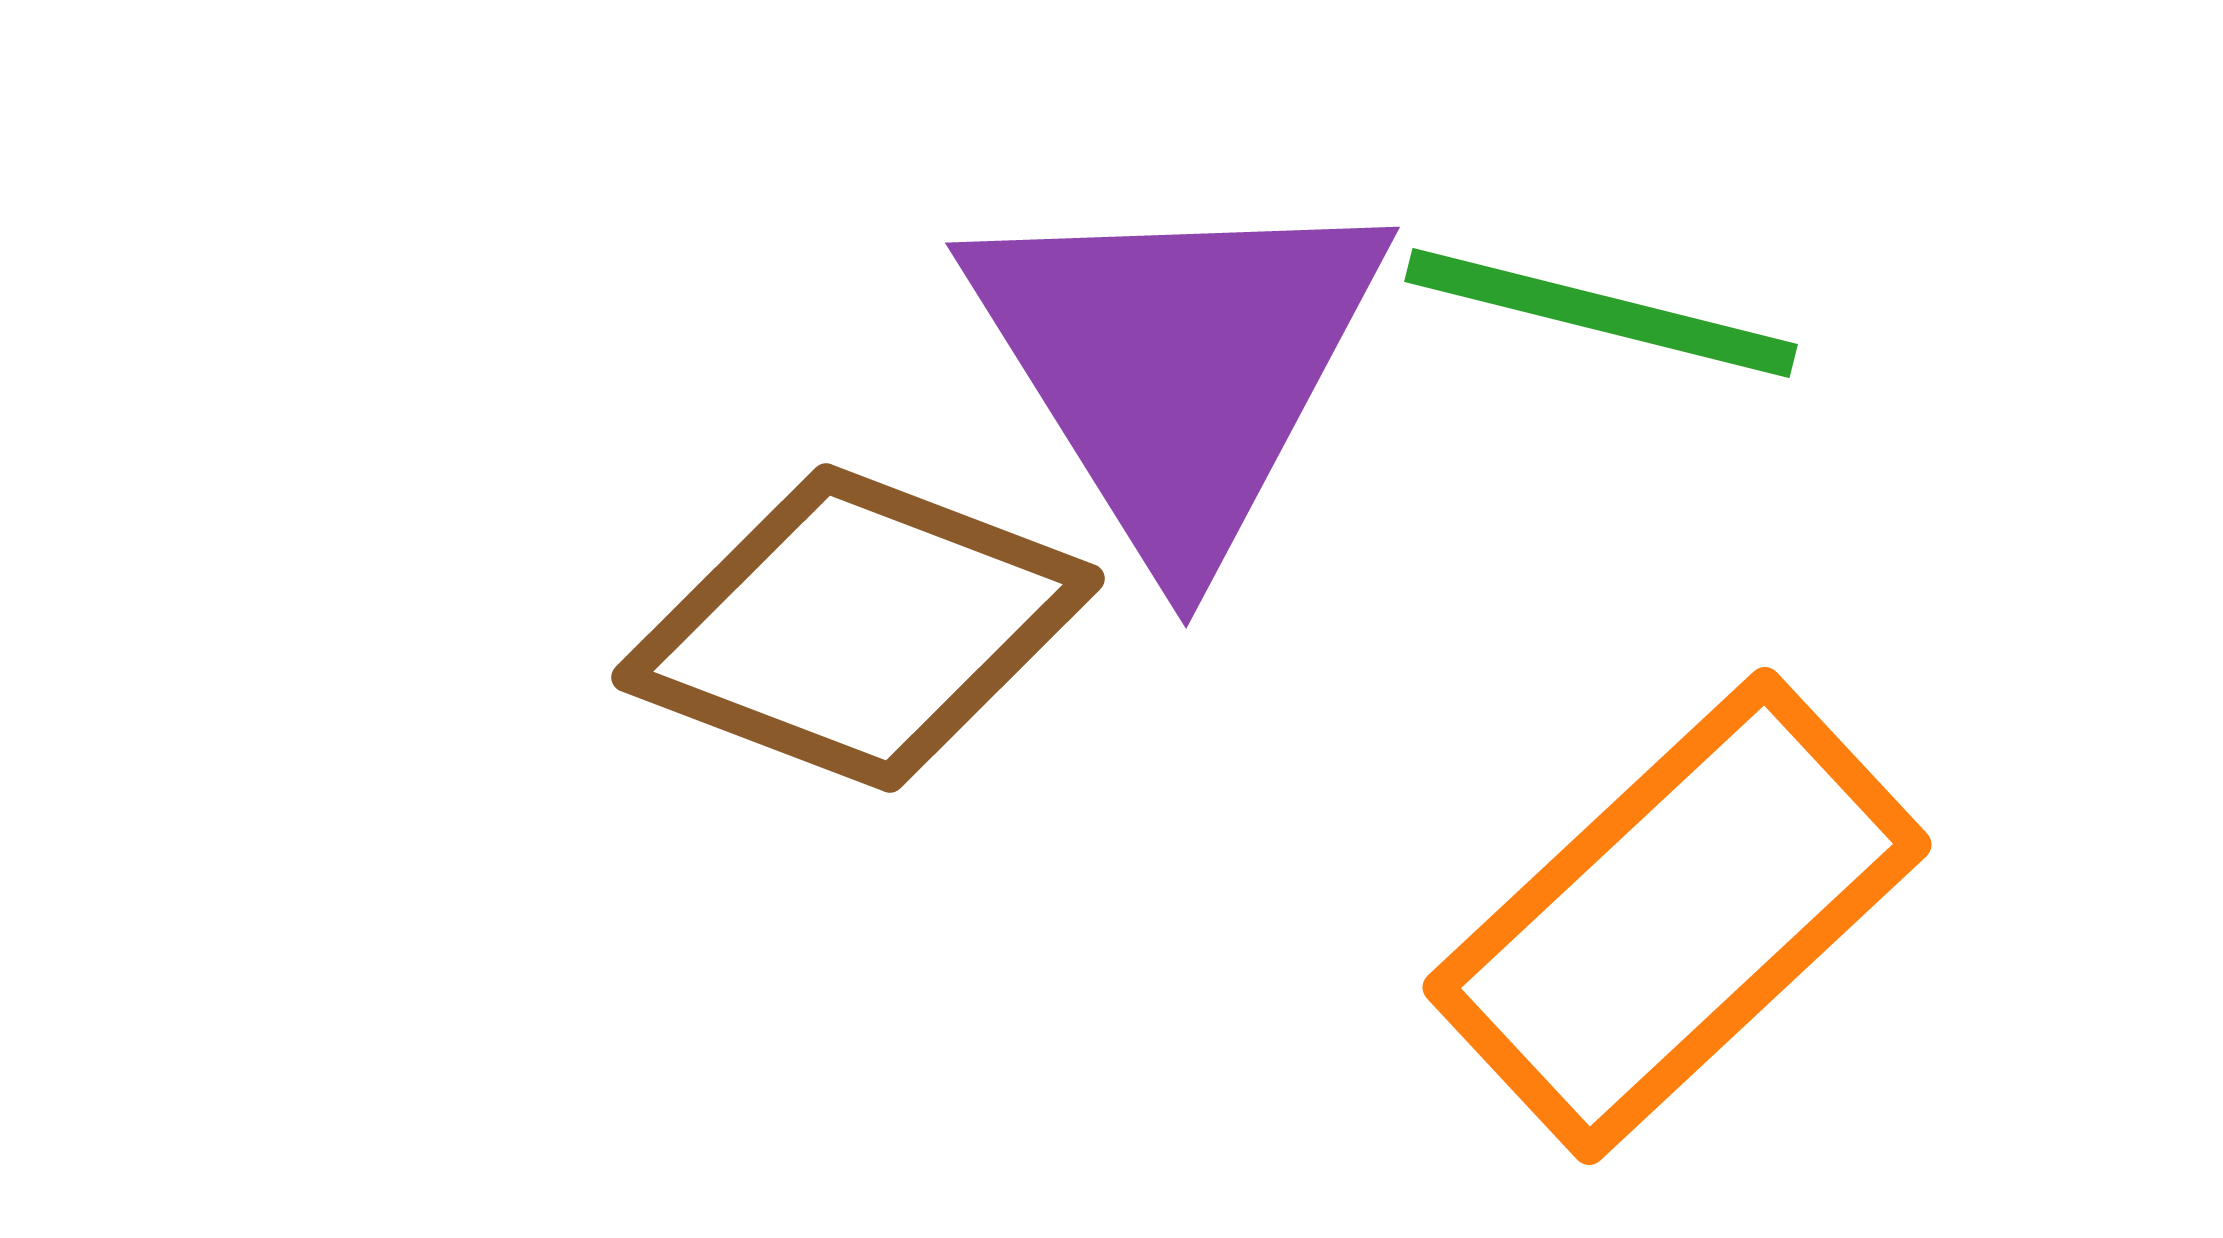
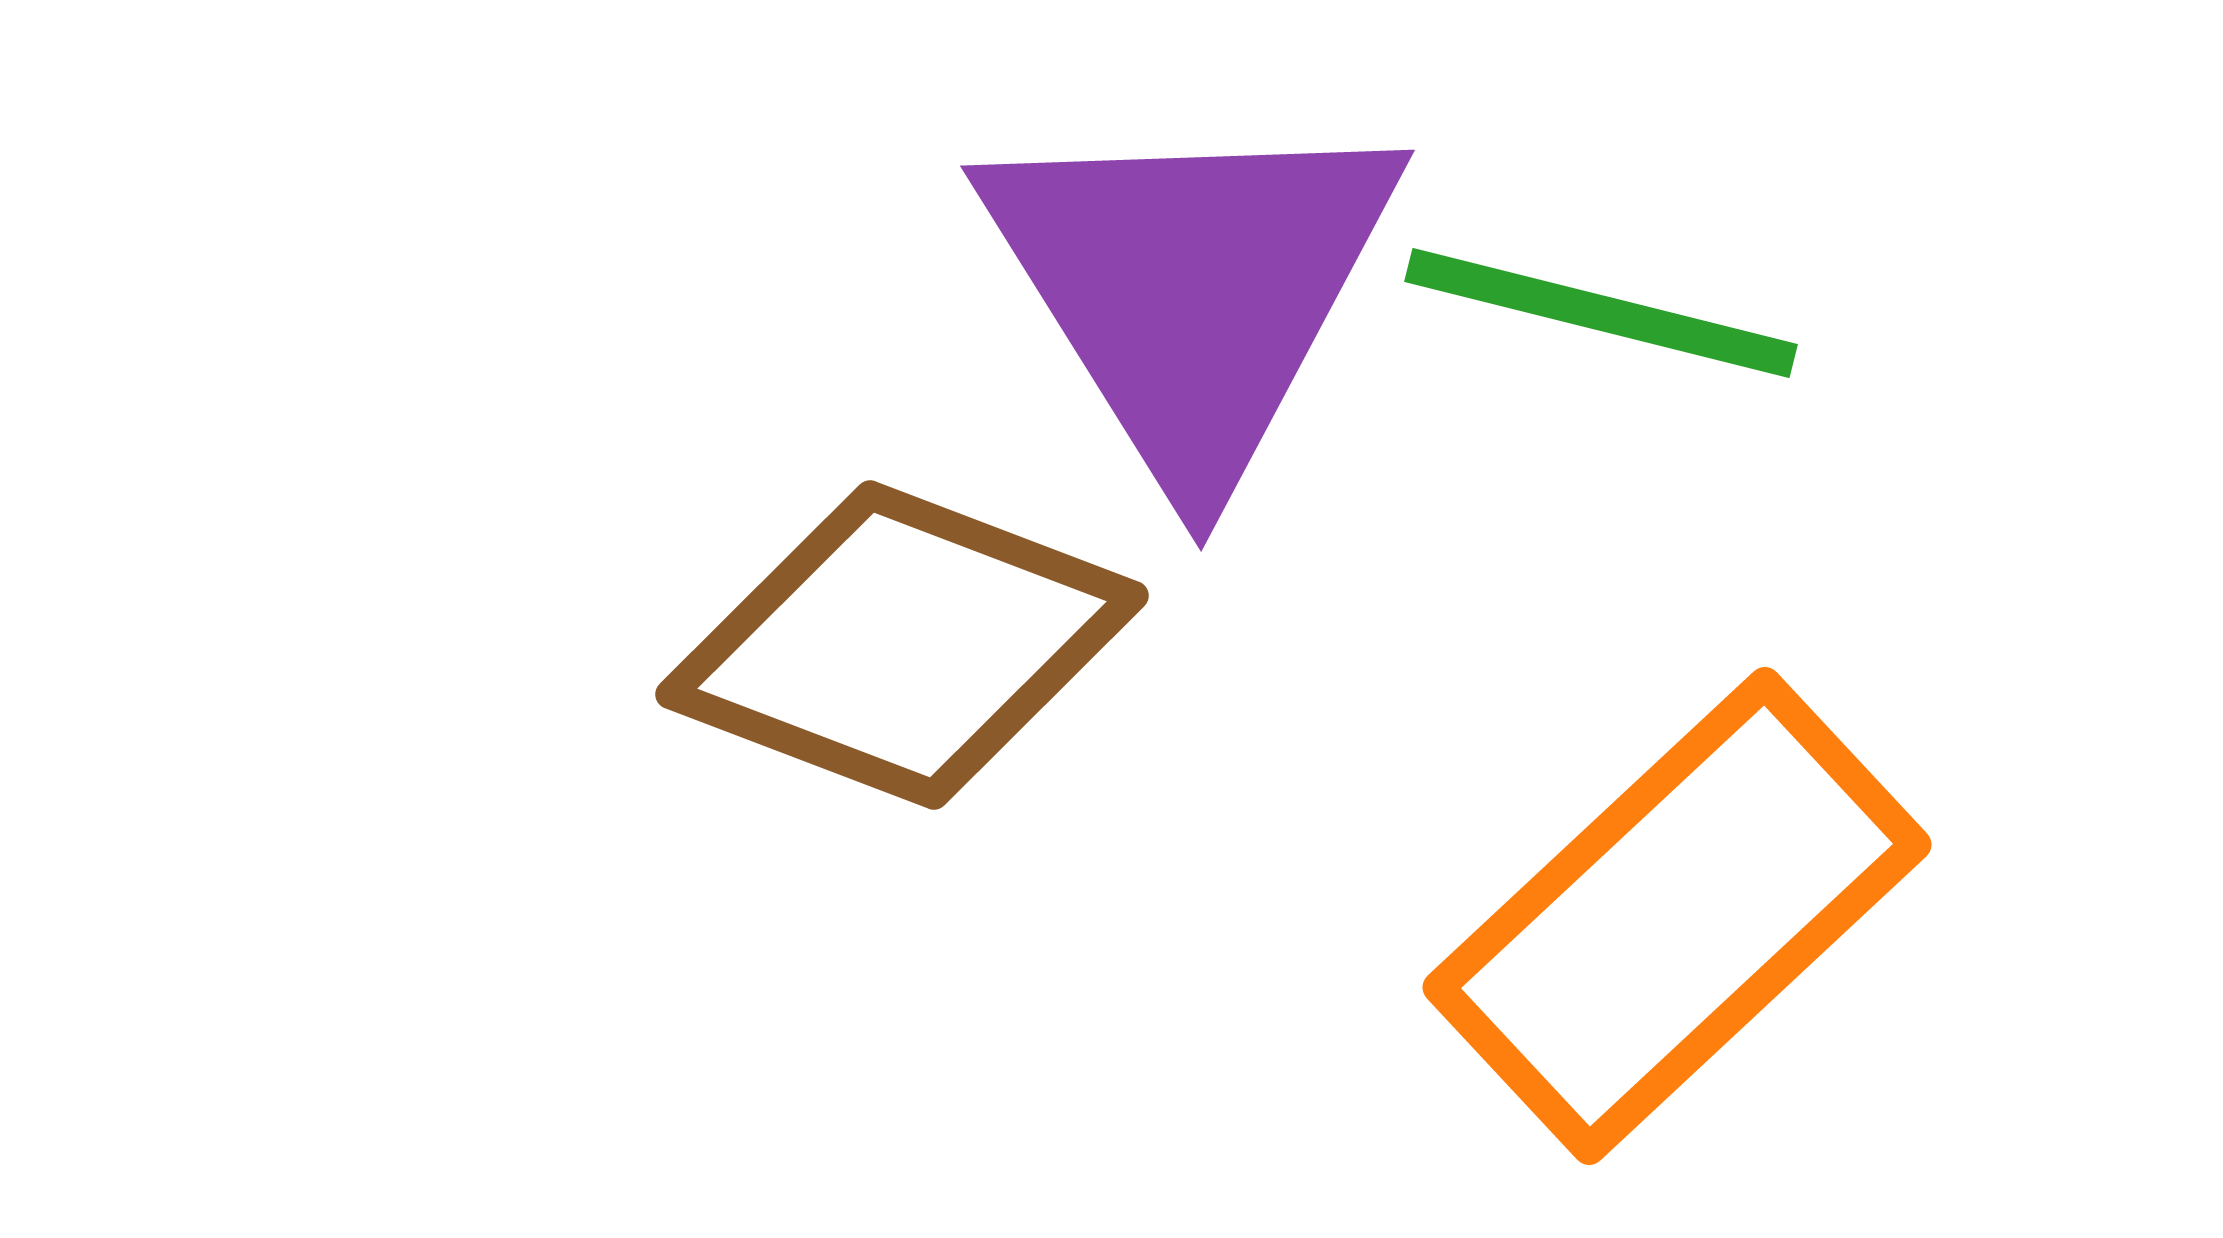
purple triangle: moved 15 px right, 77 px up
brown diamond: moved 44 px right, 17 px down
